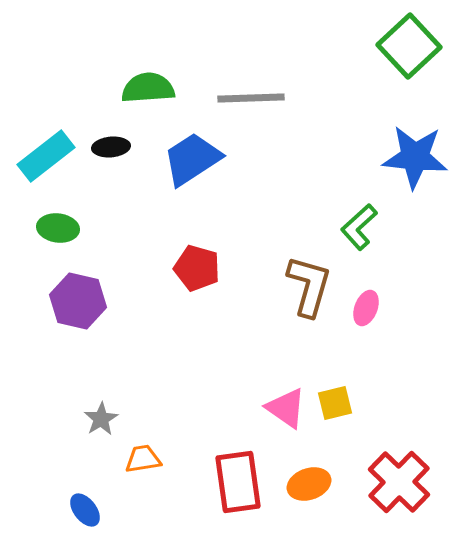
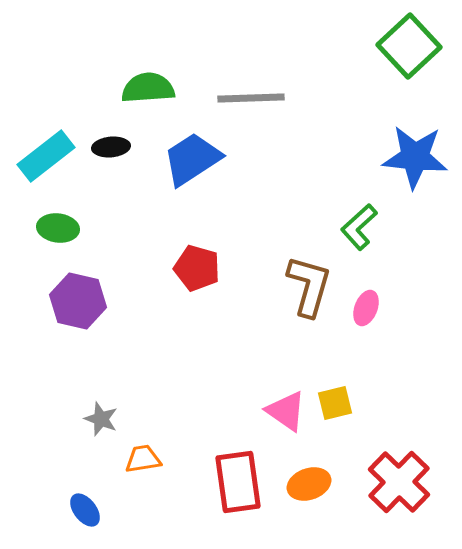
pink triangle: moved 3 px down
gray star: rotated 20 degrees counterclockwise
